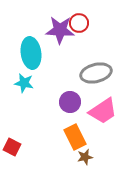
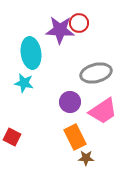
red square: moved 10 px up
brown star: moved 1 px right, 1 px down; rotated 14 degrees clockwise
